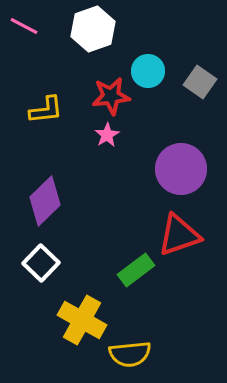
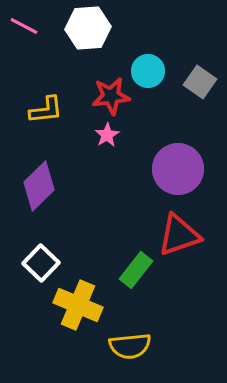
white hexagon: moved 5 px left, 1 px up; rotated 15 degrees clockwise
purple circle: moved 3 px left
purple diamond: moved 6 px left, 15 px up
green rectangle: rotated 15 degrees counterclockwise
yellow cross: moved 4 px left, 15 px up; rotated 6 degrees counterclockwise
yellow semicircle: moved 8 px up
